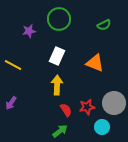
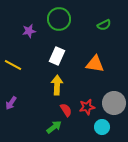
orange triangle: moved 1 px down; rotated 12 degrees counterclockwise
green arrow: moved 6 px left, 4 px up
